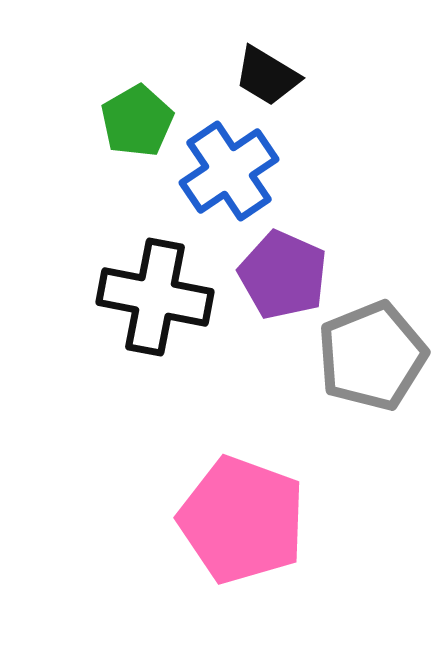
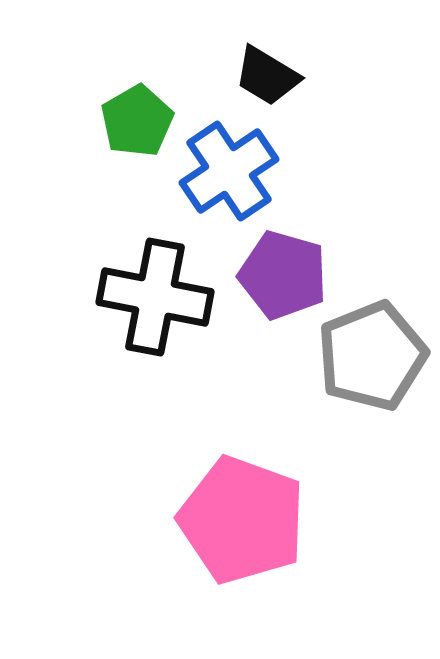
purple pentagon: rotated 8 degrees counterclockwise
